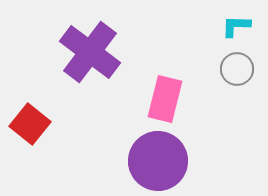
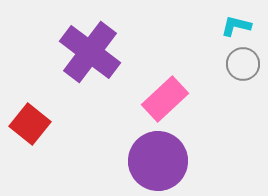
cyan L-shape: rotated 12 degrees clockwise
gray circle: moved 6 px right, 5 px up
pink rectangle: rotated 33 degrees clockwise
